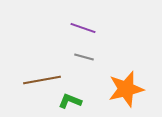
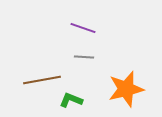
gray line: rotated 12 degrees counterclockwise
green L-shape: moved 1 px right, 1 px up
